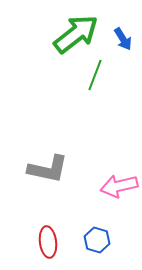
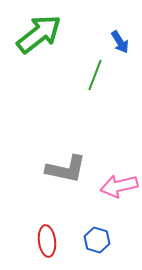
green arrow: moved 37 px left
blue arrow: moved 3 px left, 3 px down
gray L-shape: moved 18 px right
red ellipse: moved 1 px left, 1 px up
